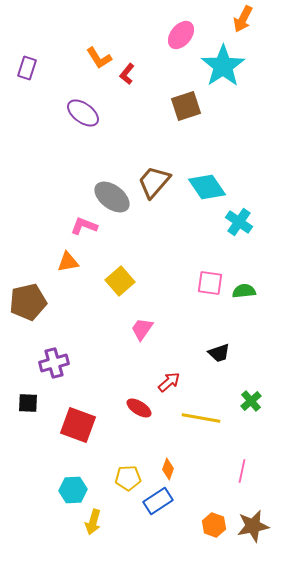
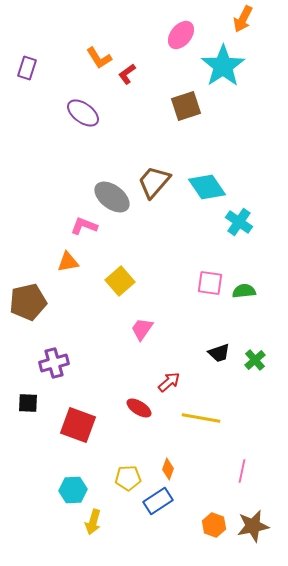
red L-shape: rotated 15 degrees clockwise
green cross: moved 4 px right, 41 px up
